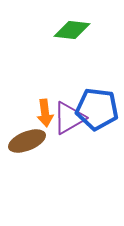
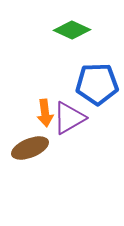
green diamond: rotated 18 degrees clockwise
blue pentagon: moved 25 px up; rotated 9 degrees counterclockwise
brown ellipse: moved 3 px right, 7 px down
